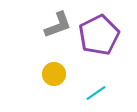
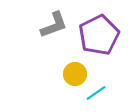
gray L-shape: moved 4 px left
yellow circle: moved 21 px right
